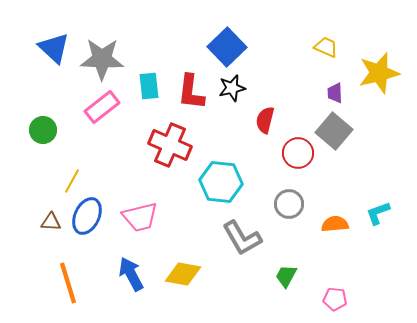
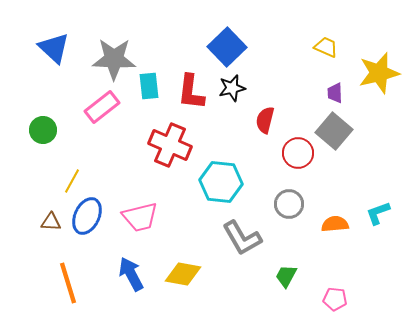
gray star: moved 12 px right
